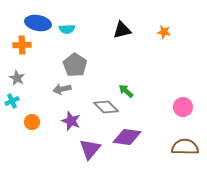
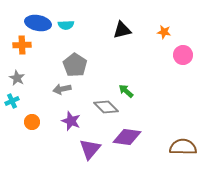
cyan semicircle: moved 1 px left, 4 px up
pink circle: moved 52 px up
brown semicircle: moved 2 px left
